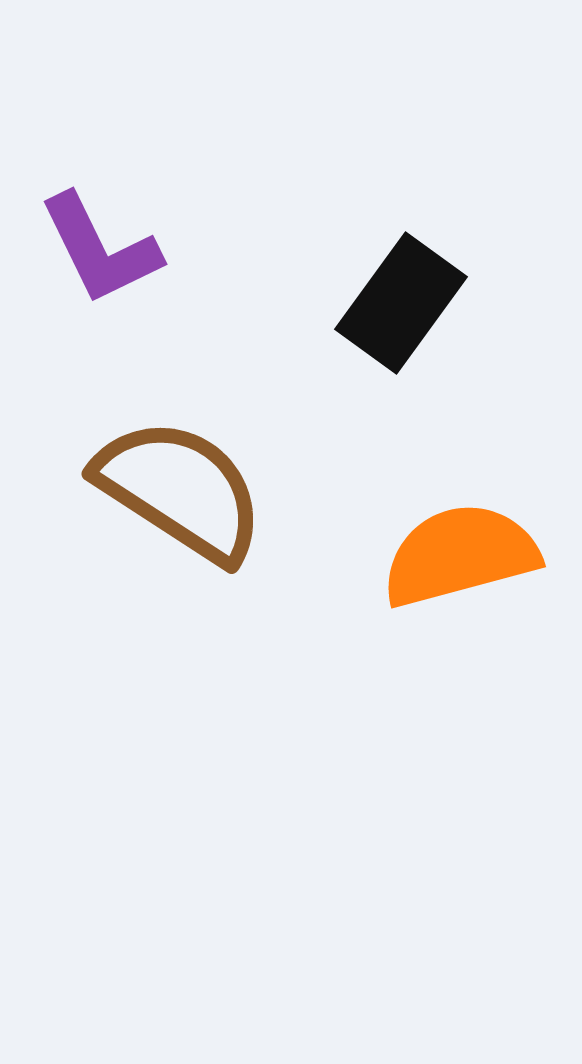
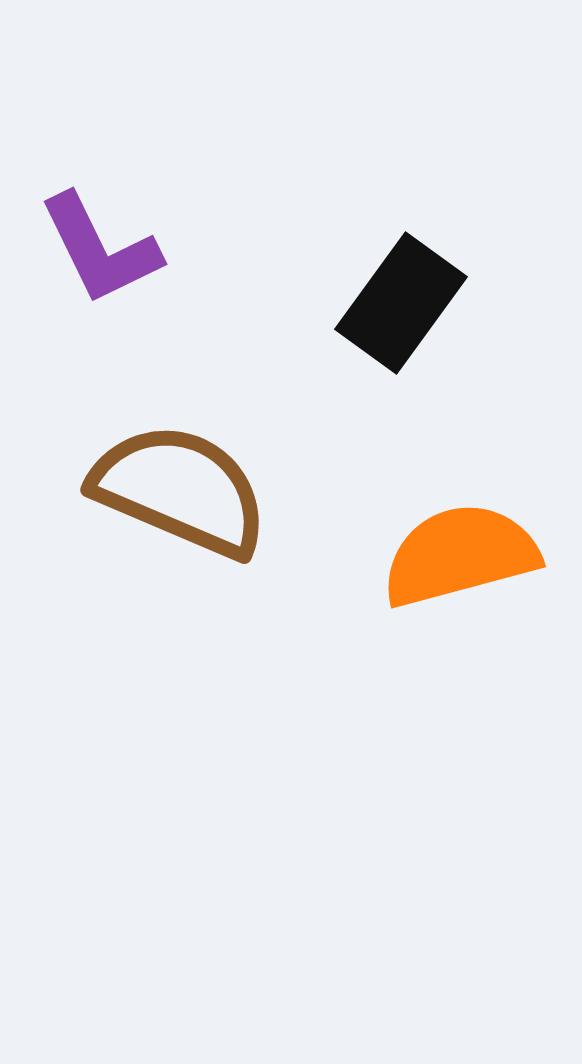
brown semicircle: rotated 10 degrees counterclockwise
